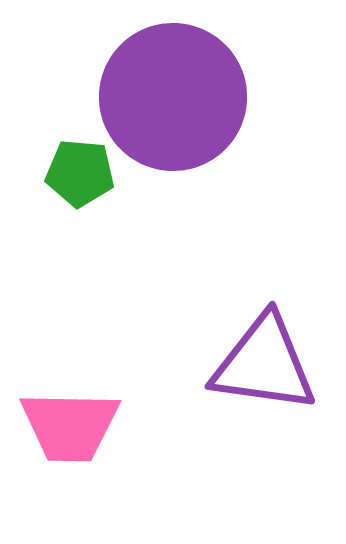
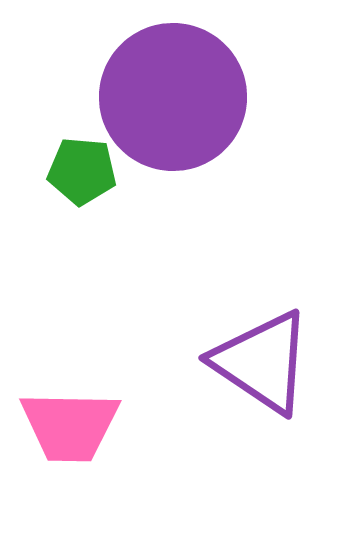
green pentagon: moved 2 px right, 2 px up
purple triangle: moved 2 px left, 2 px up; rotated 26 degrees clockwise
